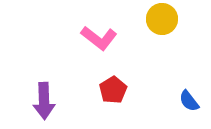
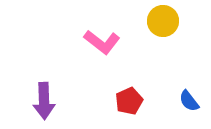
yellow circle: moved 1 px right, 2 px down
pink L-shape: moved 3 px right, 4 px down
red pentagon: moved 16 px right, 11 px down; rotated 8 degrees clockwise
